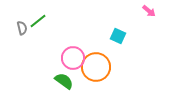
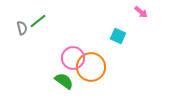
pink arrow: moved 8 px left, 1 px down
orange circle: moved 5 px left
